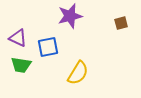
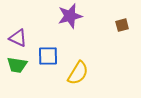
brown square: moved 1 px right, 2 px down
blue square: moved 9 px down; rotated 10 degrees clockwise
green trapezoid: moved 4 px left
